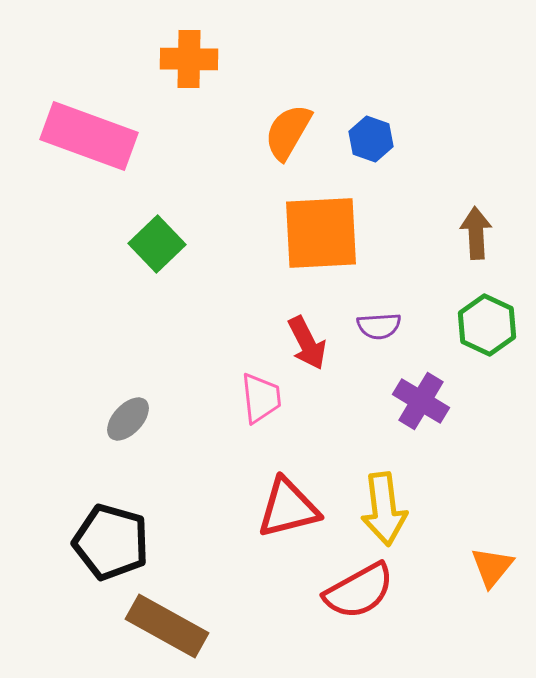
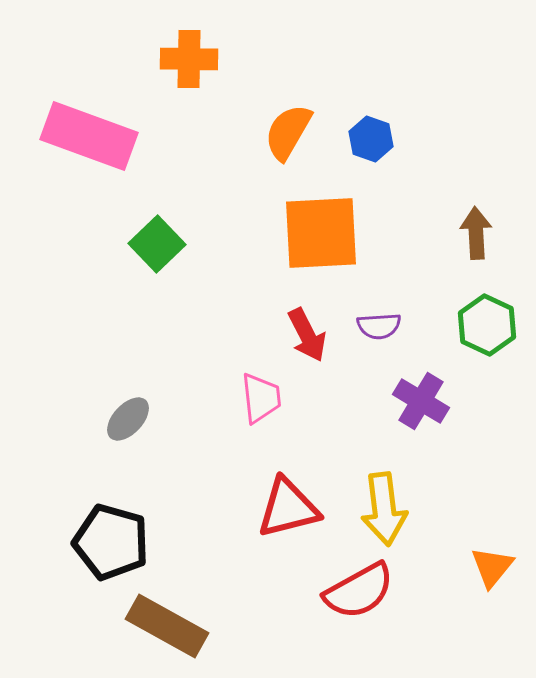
red arrow: moved 8 px up
